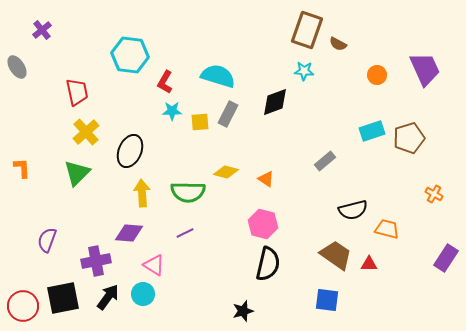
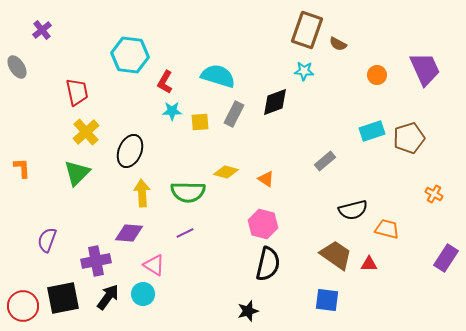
gray rectangle at (228, 114): moved 6 px right
black star at (243, 311): moved 5 px right
